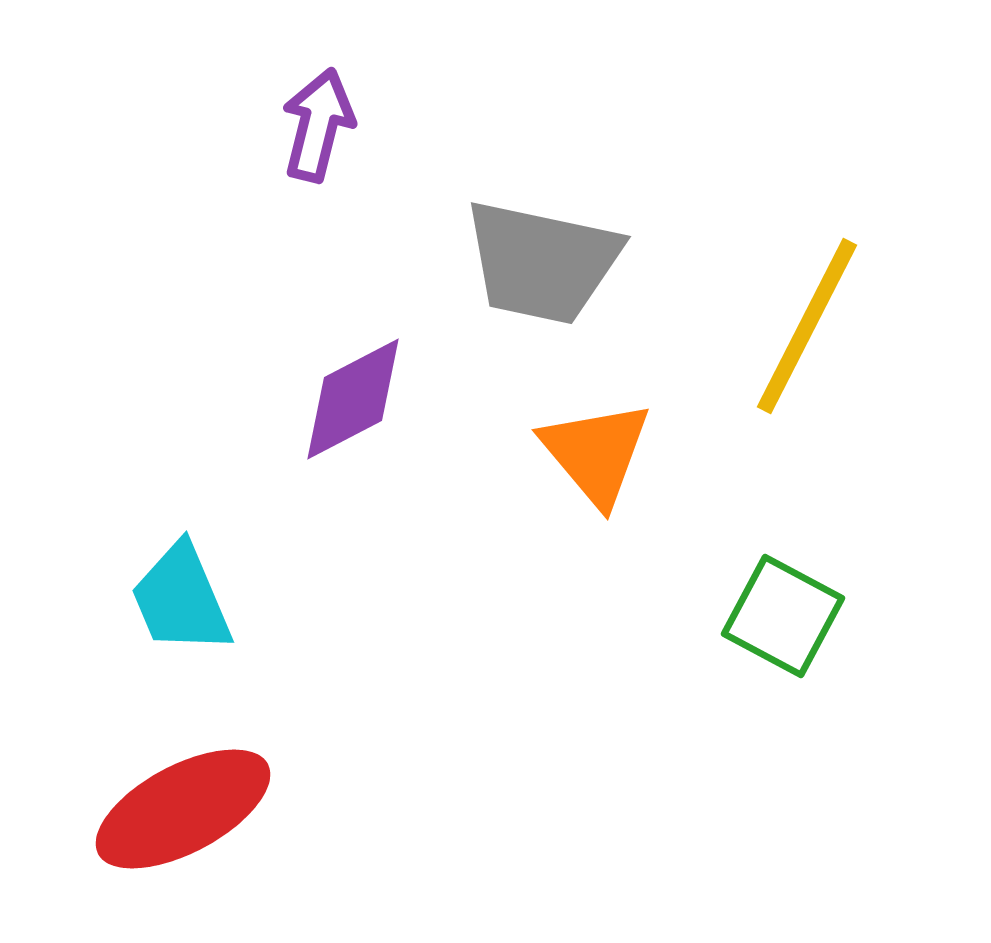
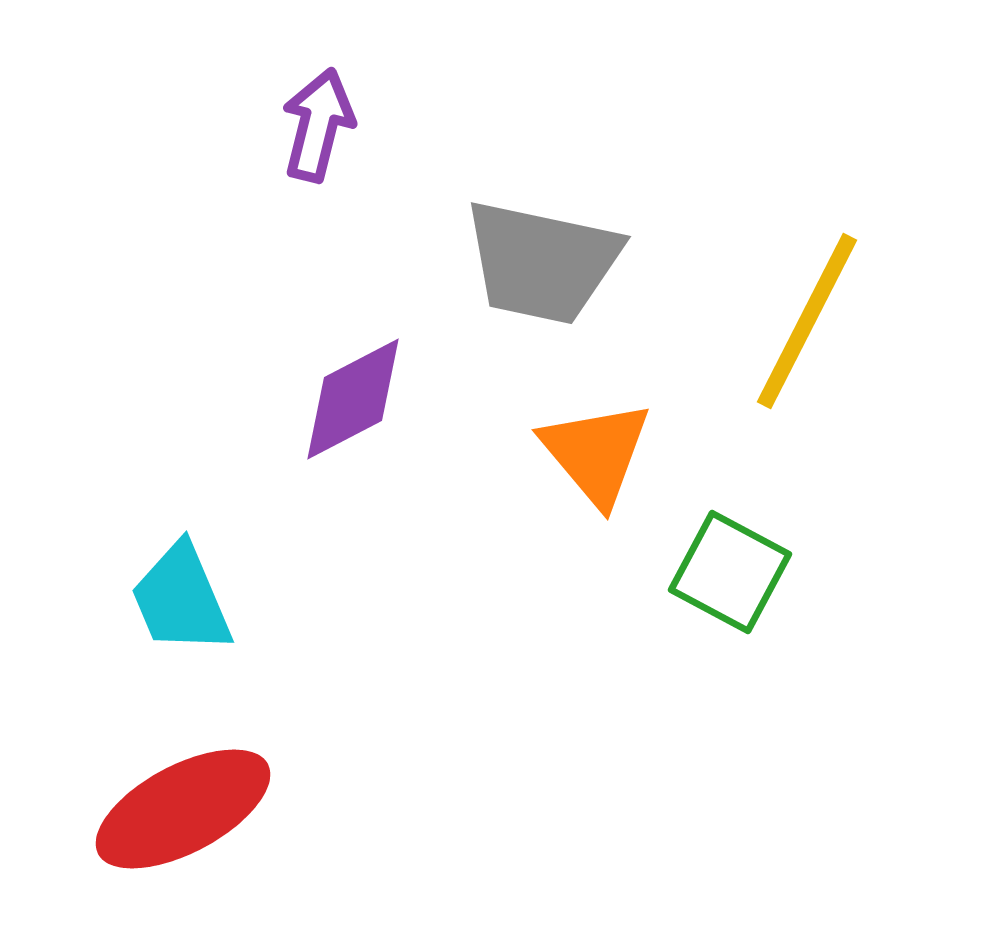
yellow line: moved 5 px up
green square: moved 53 px left, 44 px up
